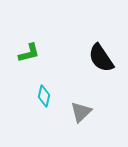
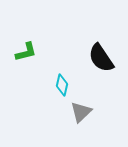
green L-shape: moved 3 px left, 1 px up
cyan diamond: moved 18 px right, 11 px up
